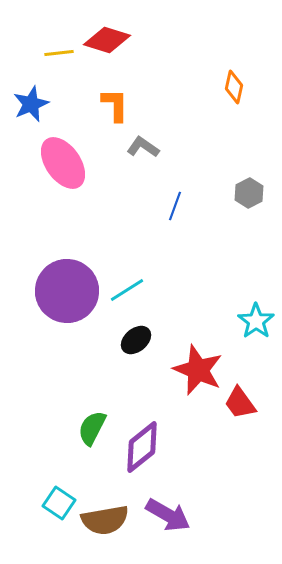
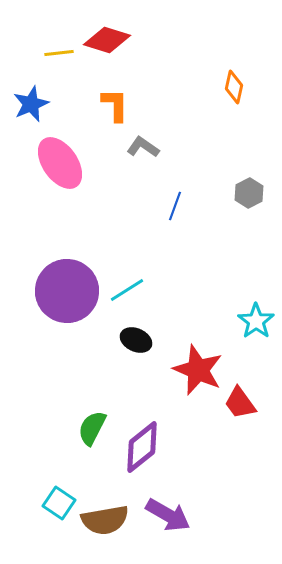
pink ellipse: moved 3 px left
black ellipse: rotated 64 degrees clockwise
